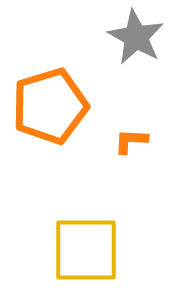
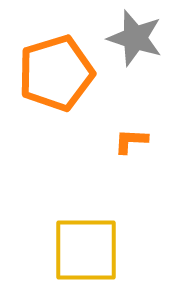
gray star: moved 1 px left, 1 px down; rotated 12 degrees counterclockwise
orange pentagon: moved 6 px right, 33 px up
